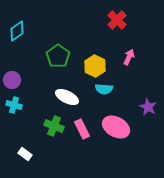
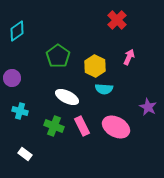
purple circle: moved 2 px up
cyan cross: moved 6 px right, 6 px down
pink rectangle: moved 3 px up
